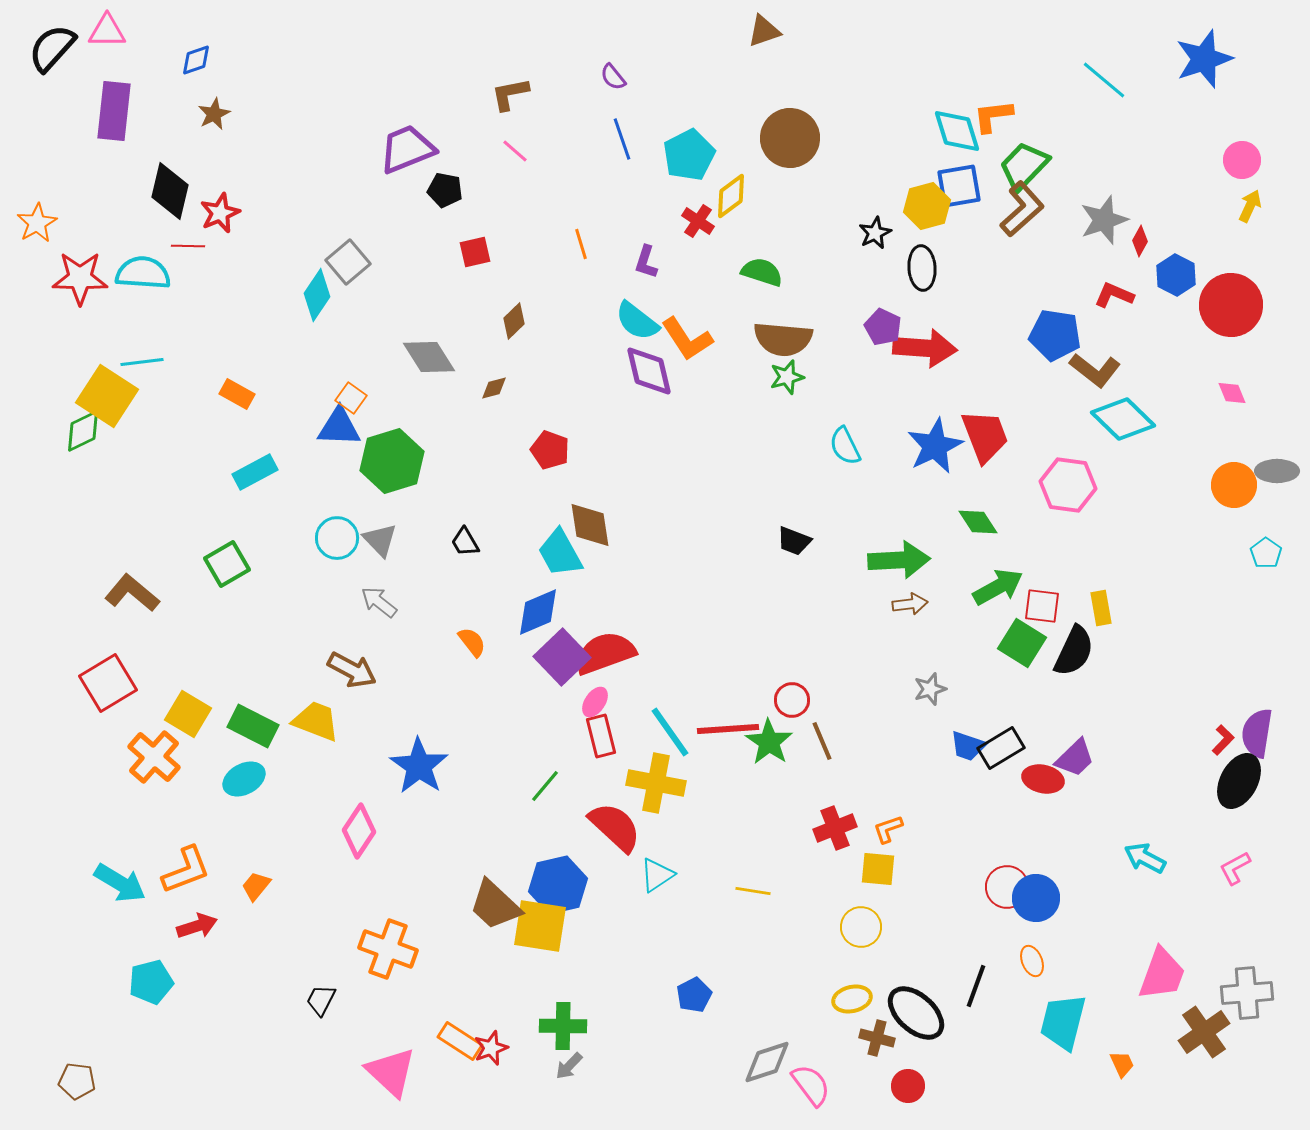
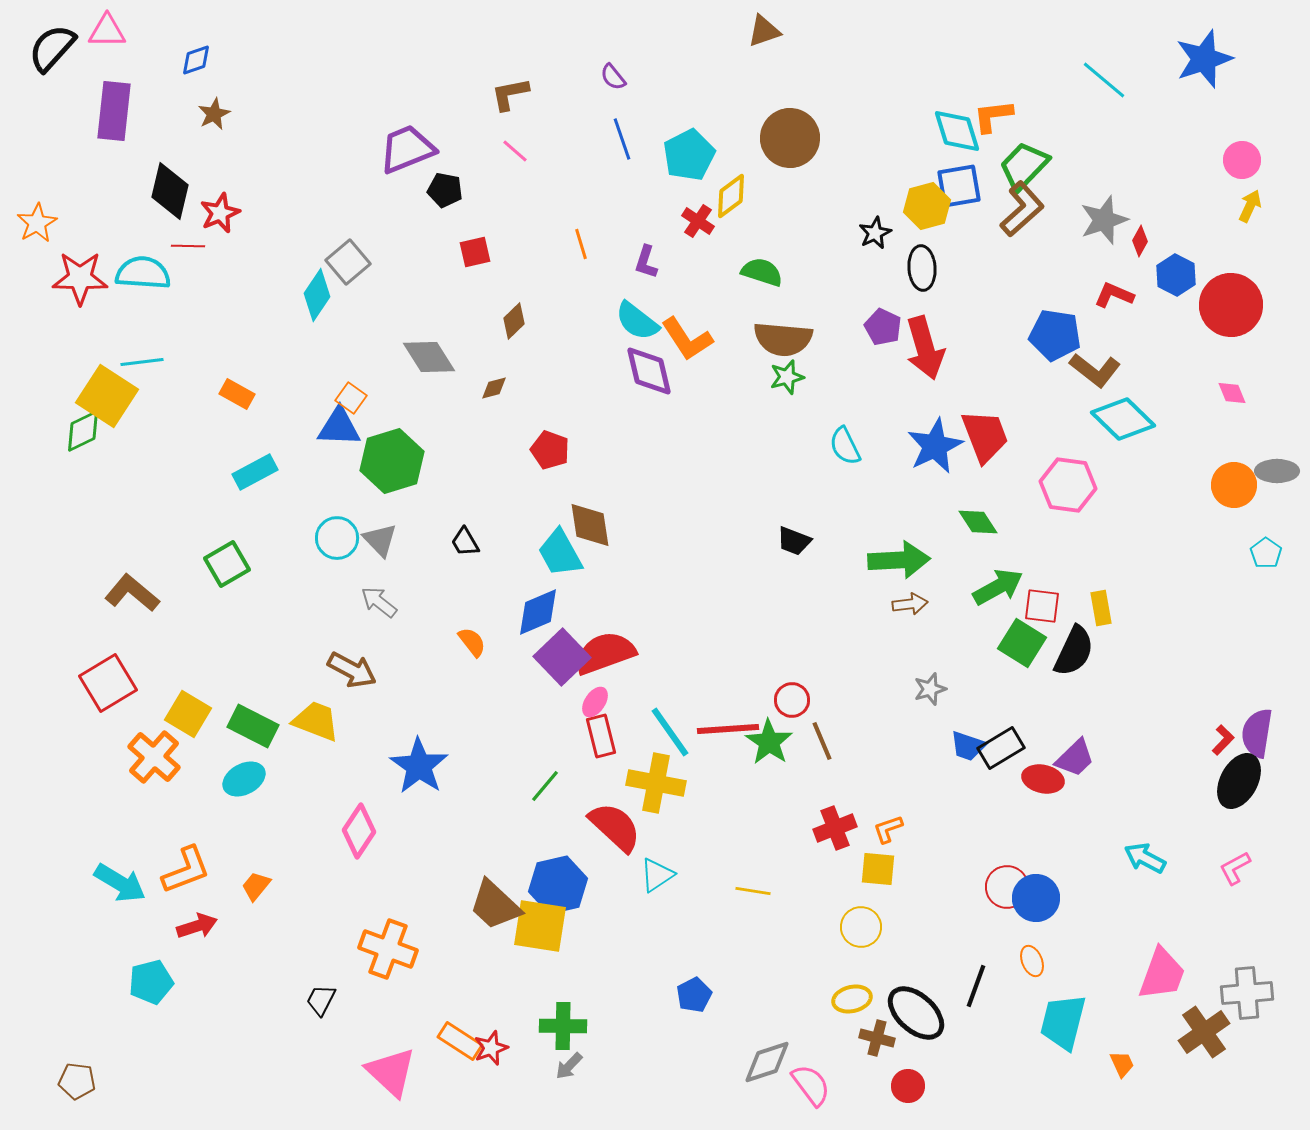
red arrow at (925, 348): rotated 70 degrees clockwise
